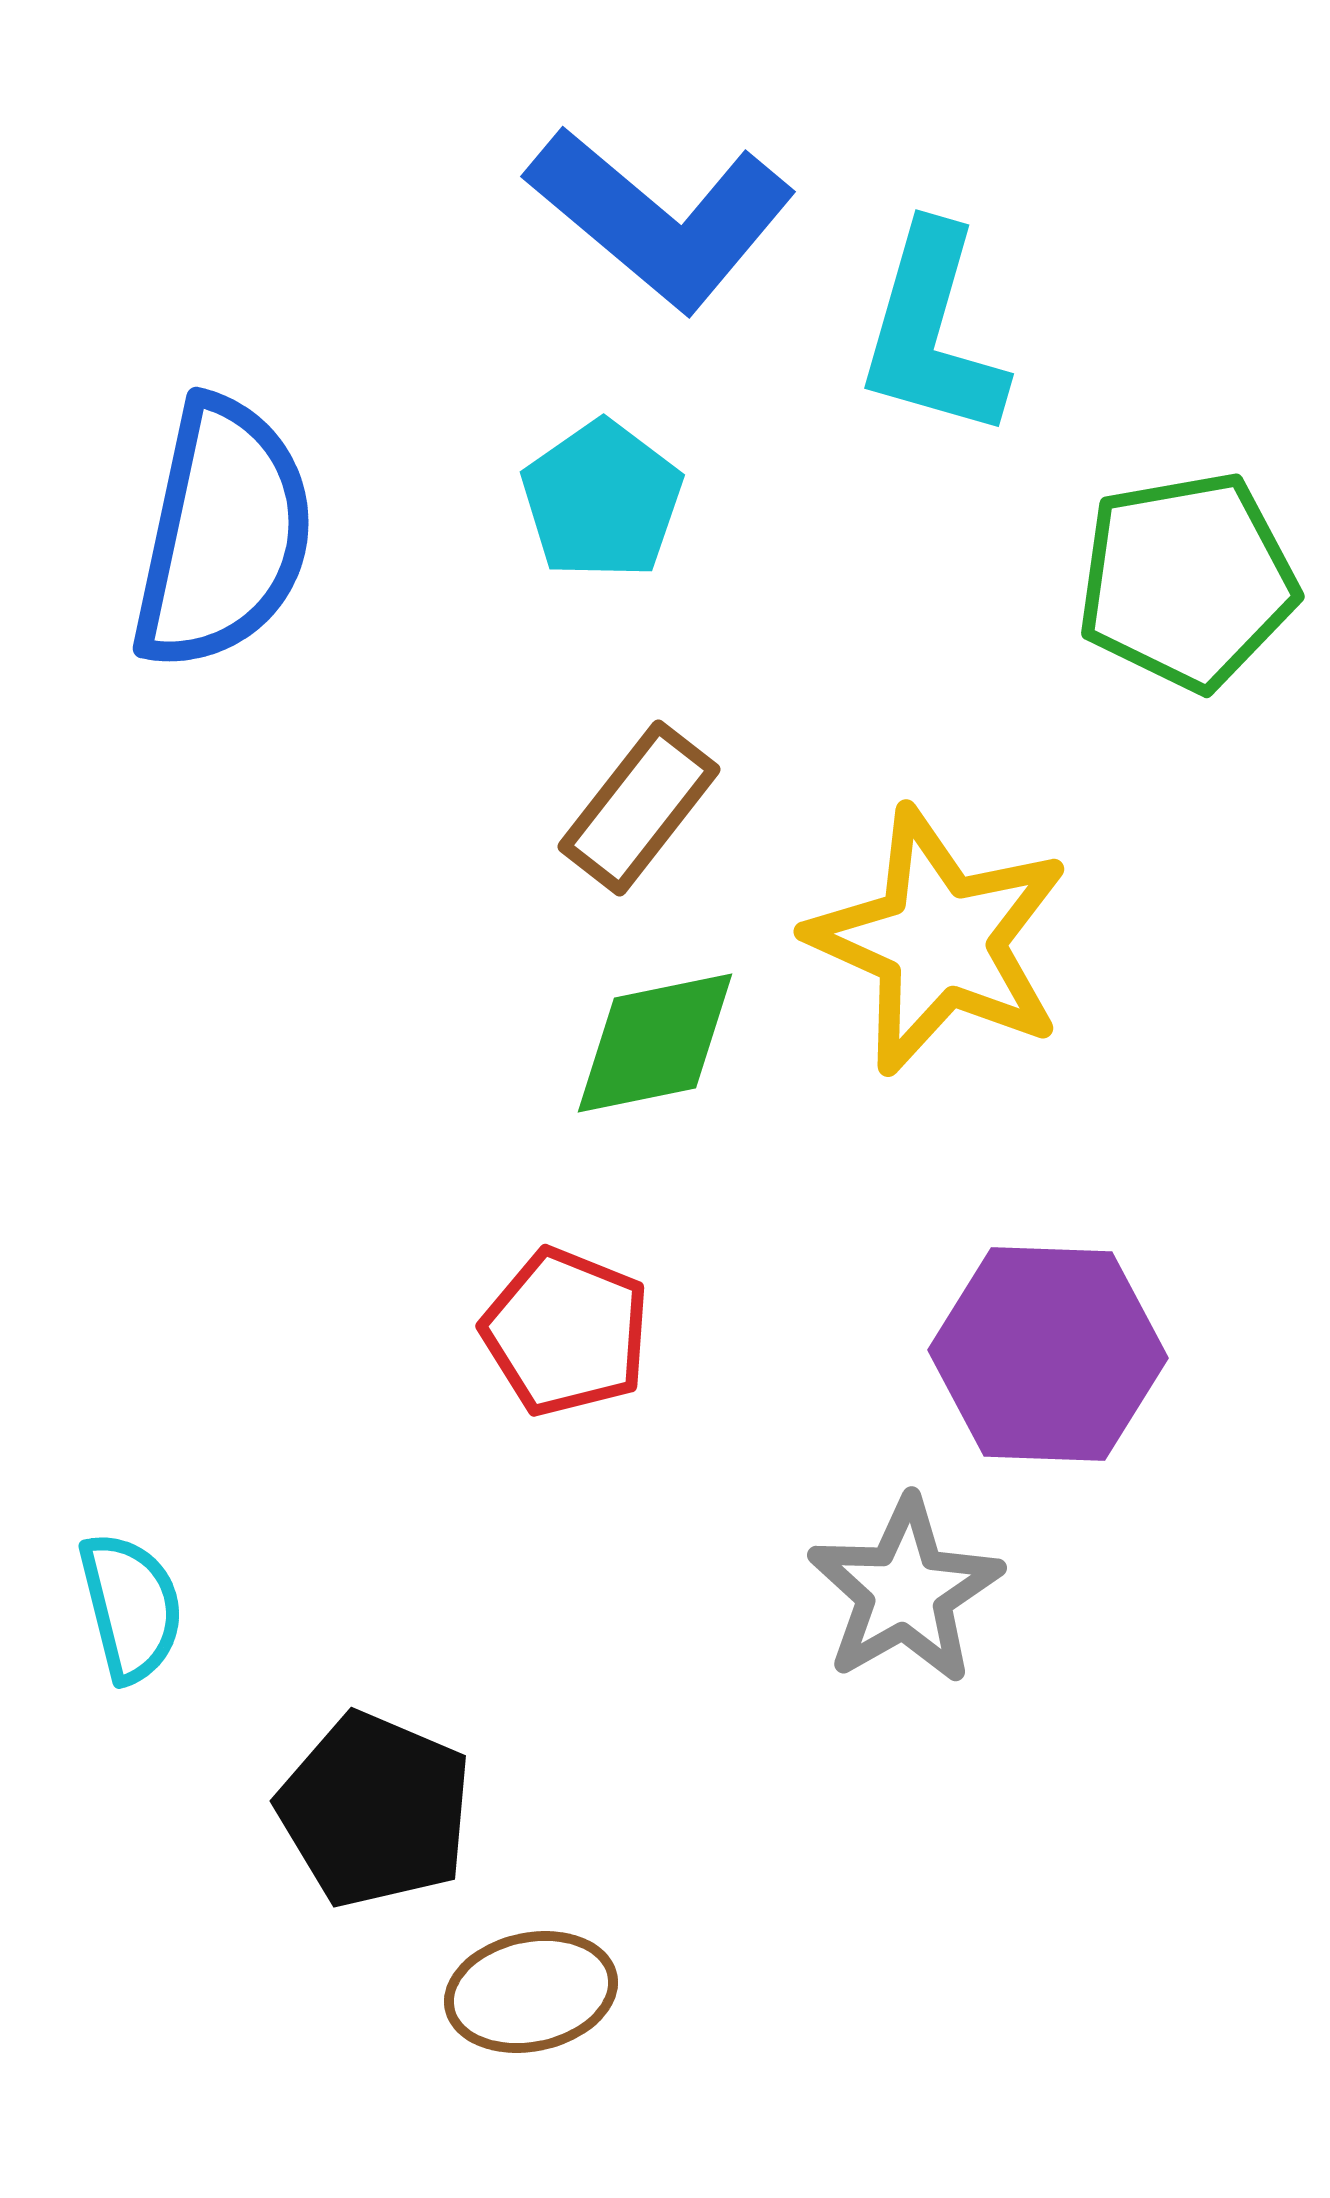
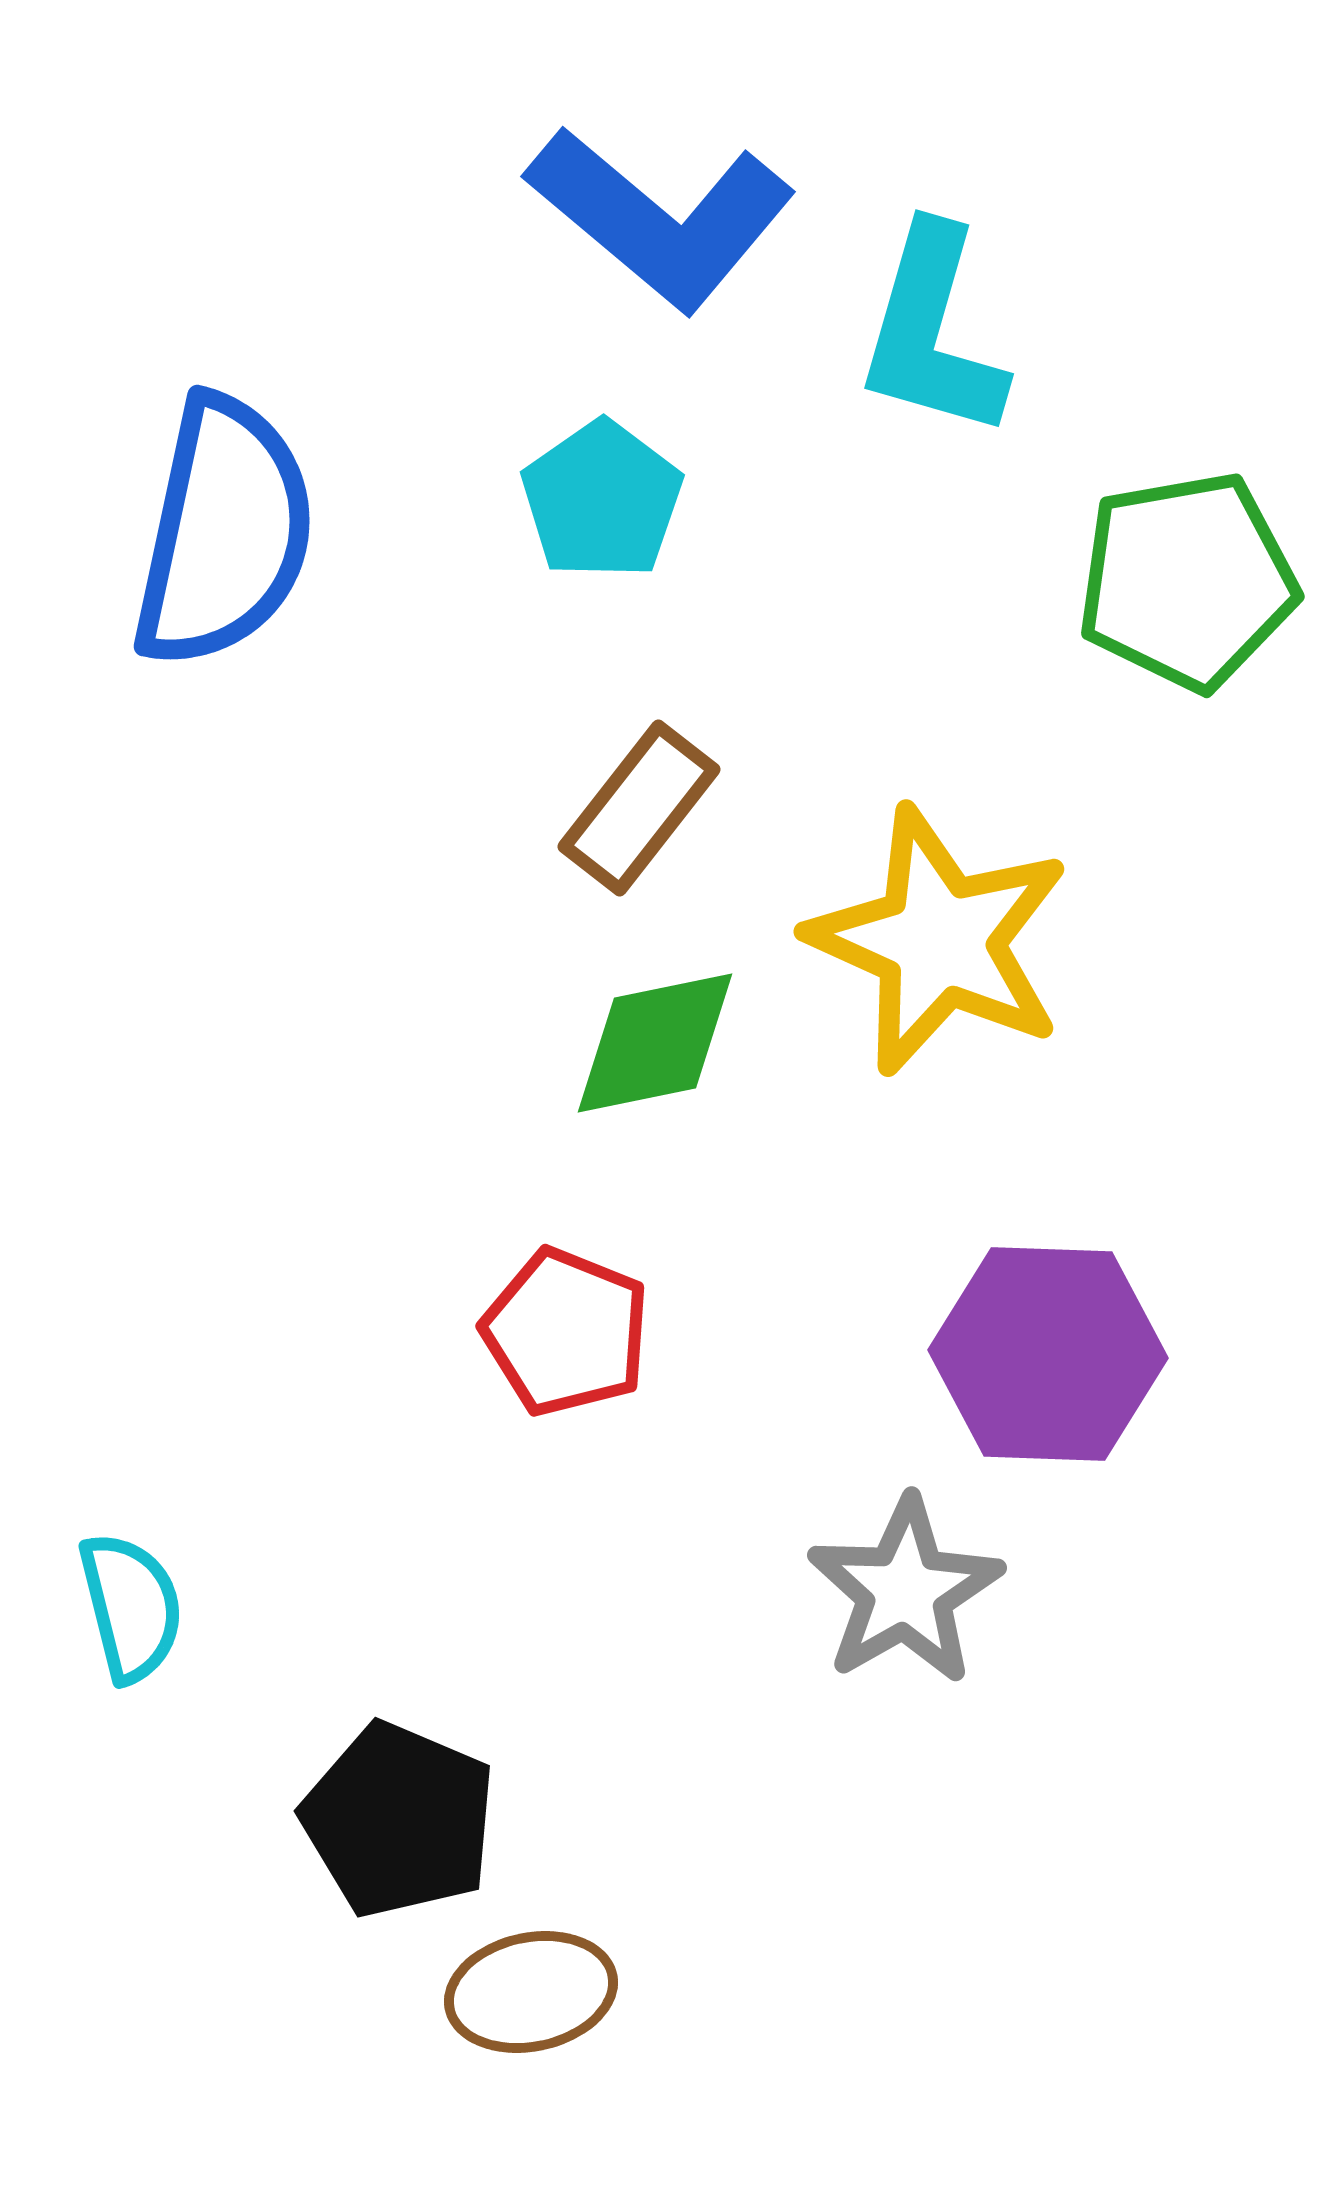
blue semicircle: moved 1 px right, 2 px up
black pentagon: moved 24 px right, 10 px down
